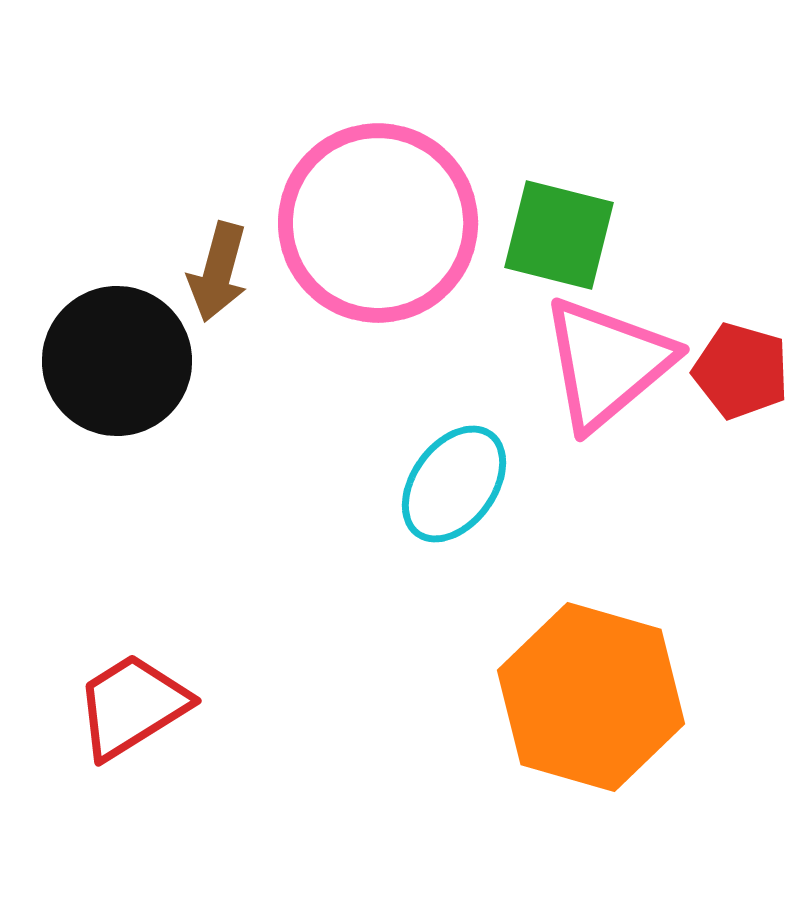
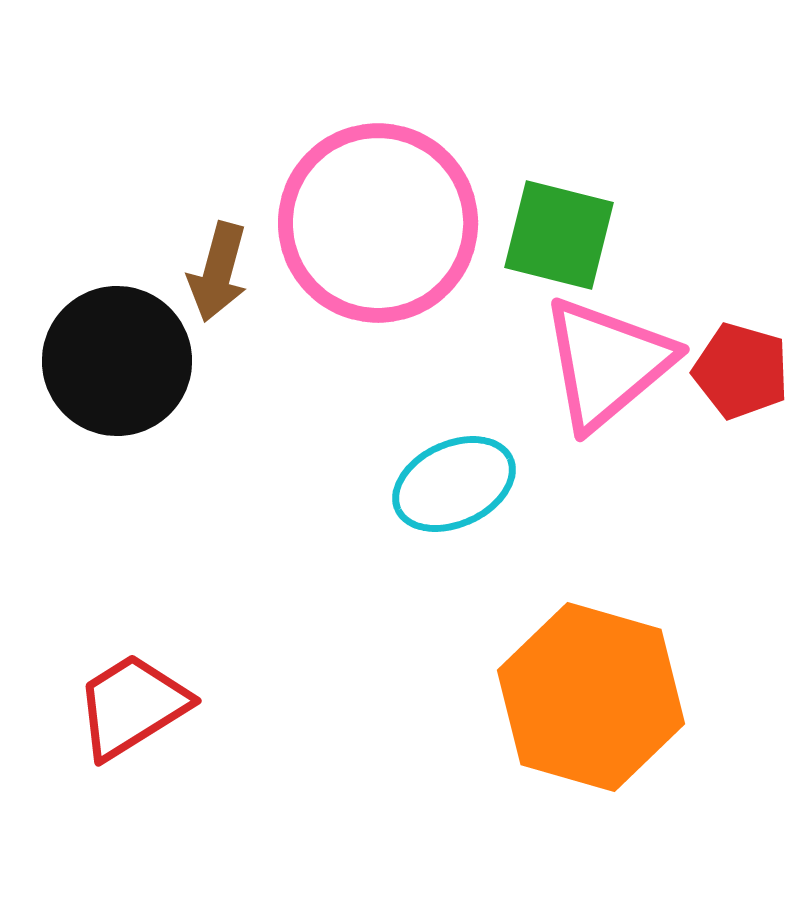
cyan ellipse: rotated 29 degrees clockwise
